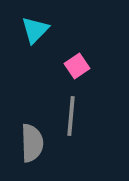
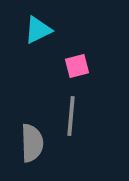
cyan triangle: moved 3 px right; rotated 20 degrees clockwise
pink square: rotated 20 degrees clockwise
